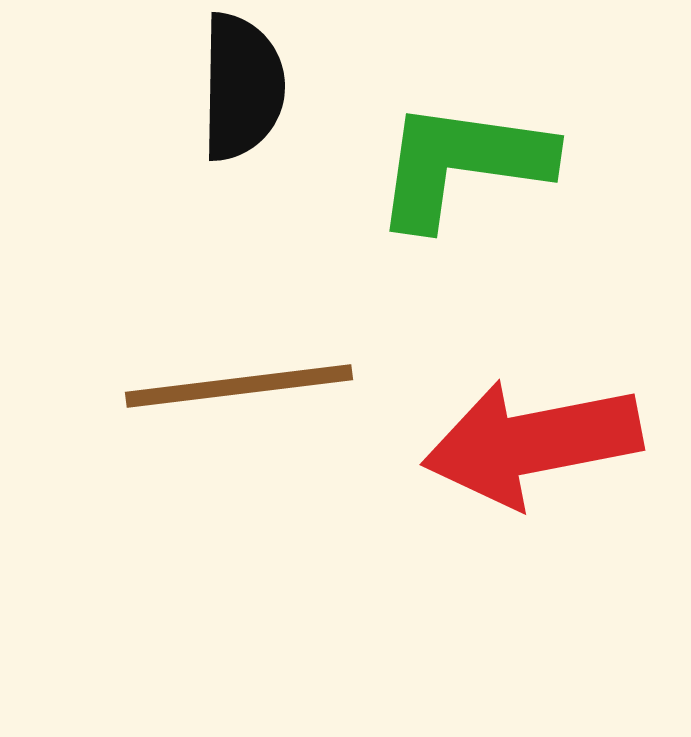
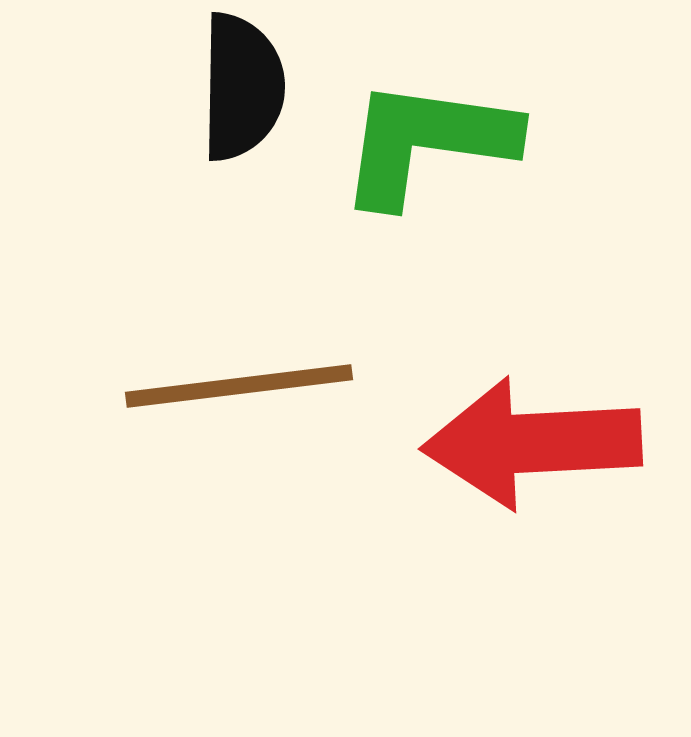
green L-shape: moved 35 px left, 22 px up
red arrow: rotated 8 degrees clockwise
